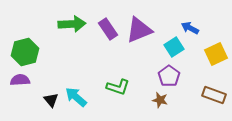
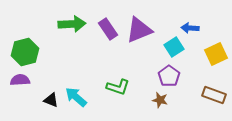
blue arrow: rotated 24 degrees counterclockwise
black triangle: rotated 28 degrees counterclockwise
